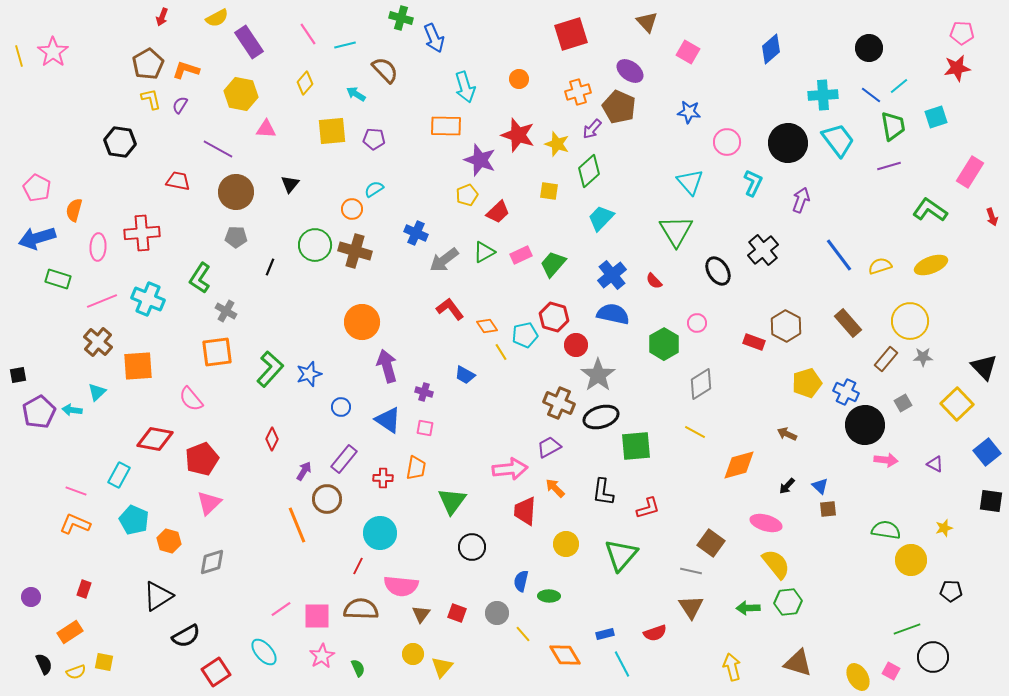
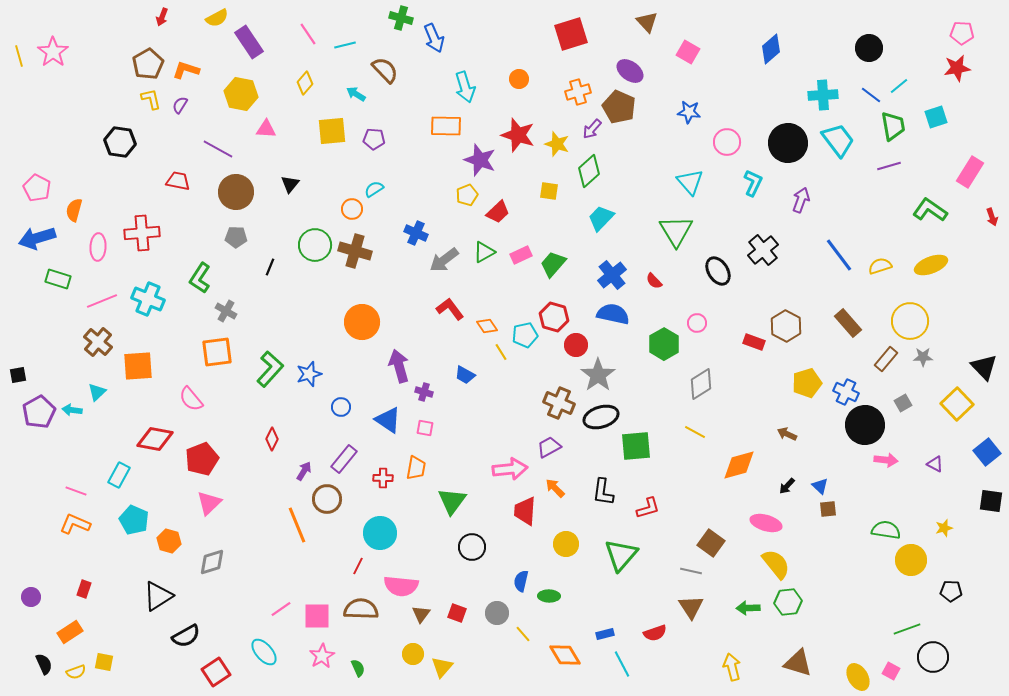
purple arrow at (387, 366): moved 12 px right
